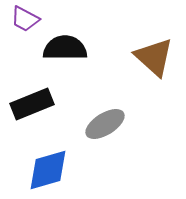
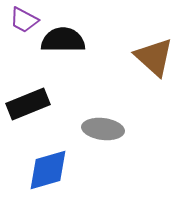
purple trapezoid: moved 1 px left, 1 px down
black semicircle: moved 2 px left, 8 px up
black rectangle: moved 4 px left
gray ellipse: moved 2 px left, 5 px down; rotated 39 degrees clockwise
